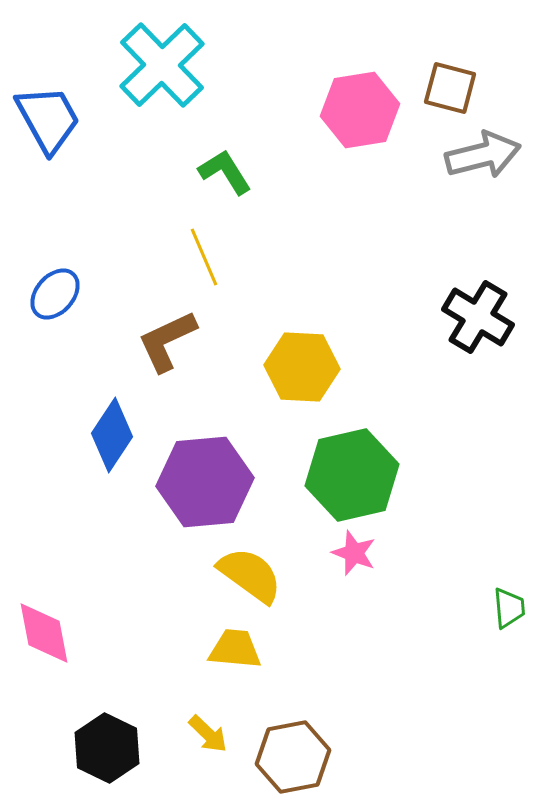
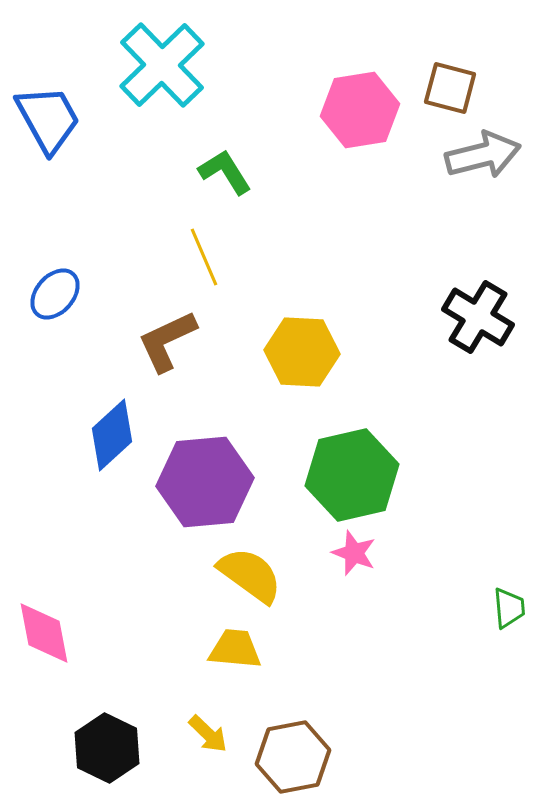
yellow hexagon: moved 15 px up
blue diamond: rotated 14 degrees clockwise
